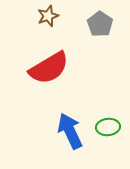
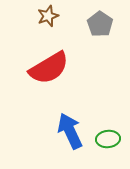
green ellipse: moved 12 px down
